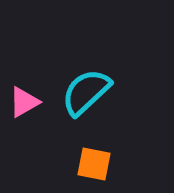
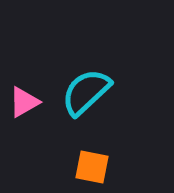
orange square: moved 2 px left, 3 px down
